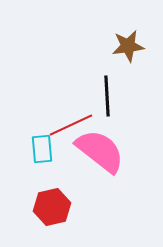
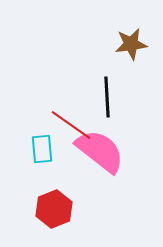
brown star: moved 3 px right, 2 px up
black line: moved 1 px down
red line: rotated 60 degrees clockwise
red hexagon: moved 2 px right, 2 px down; rotated 9 degrees counterclockwise
